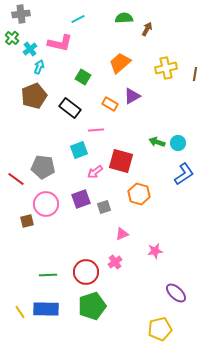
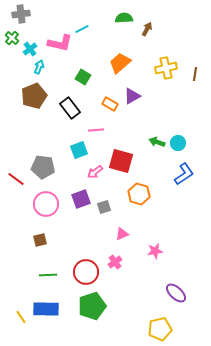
cyan line: moved 4 px right, 10 px down
black rectangle: rotated 15 degrees clockwise
brown square: moved 13 px right, 19 px down
yellow line: moved 1 px right, 5 px down
